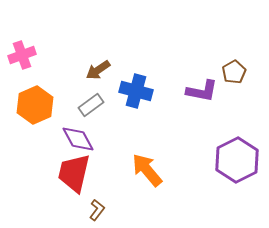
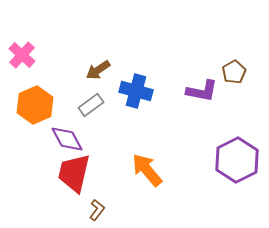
pink cross: rotated 28 degrees counterclockwise
purple diamond: moved 11 px left
